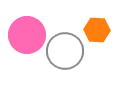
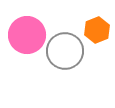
orange hexagon: rotated 25 degrees counterclockwise
